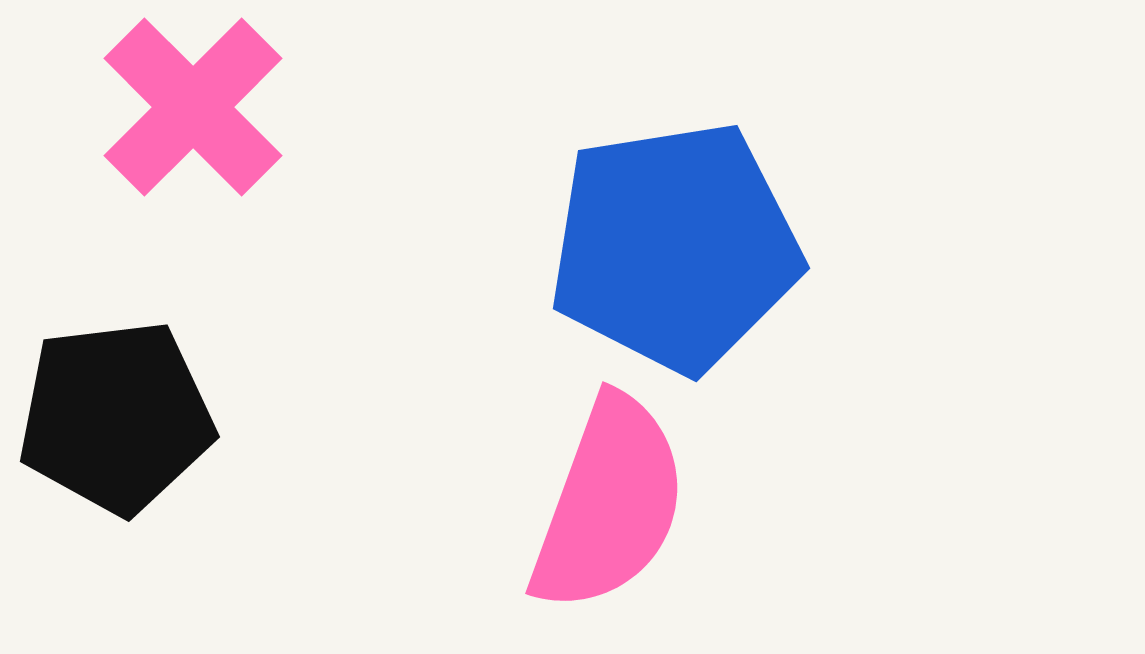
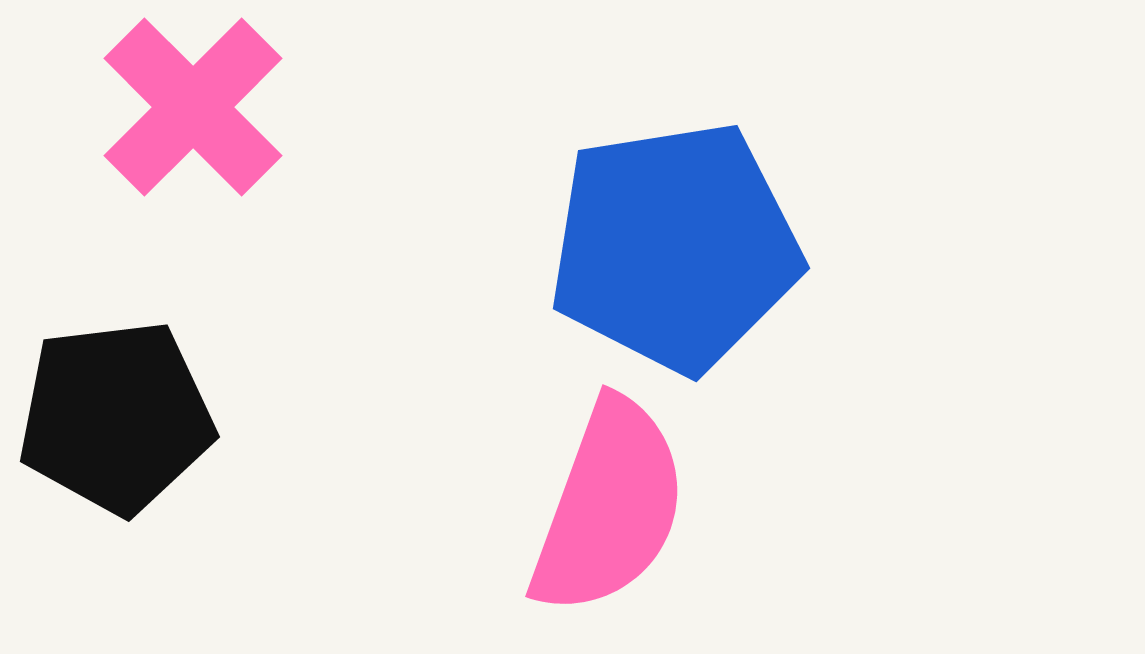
pink semicircle: moved 3 px down
